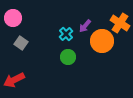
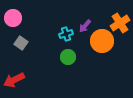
orange cross: rotated 24 degrees clockwise
cyan cross: rotated 24 degrees clockwise
